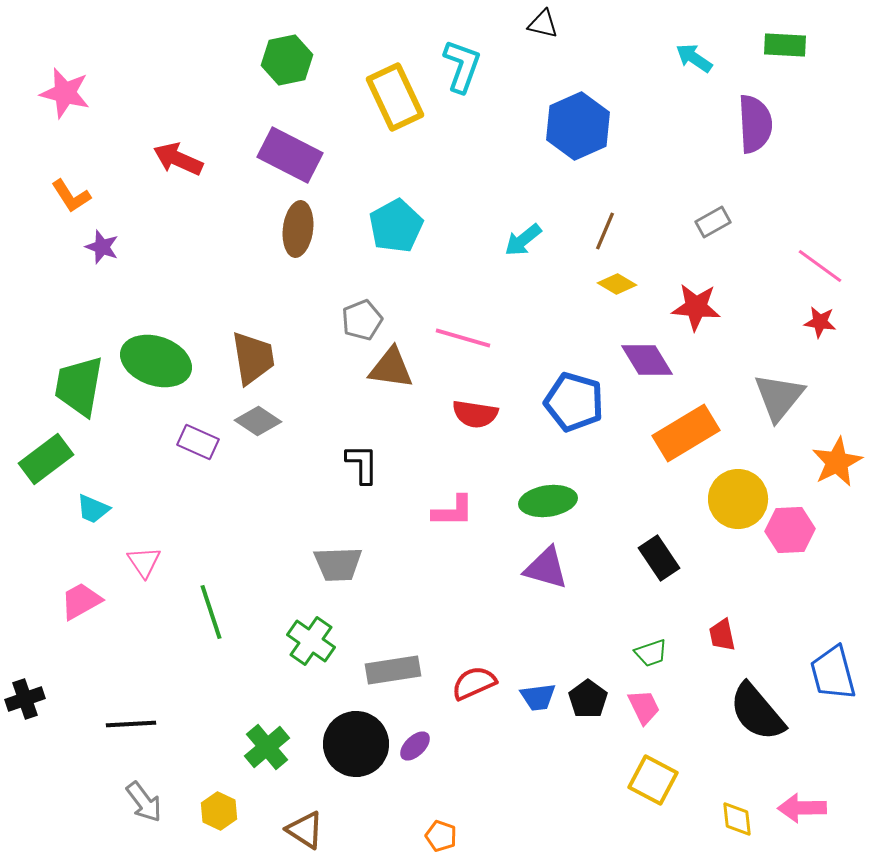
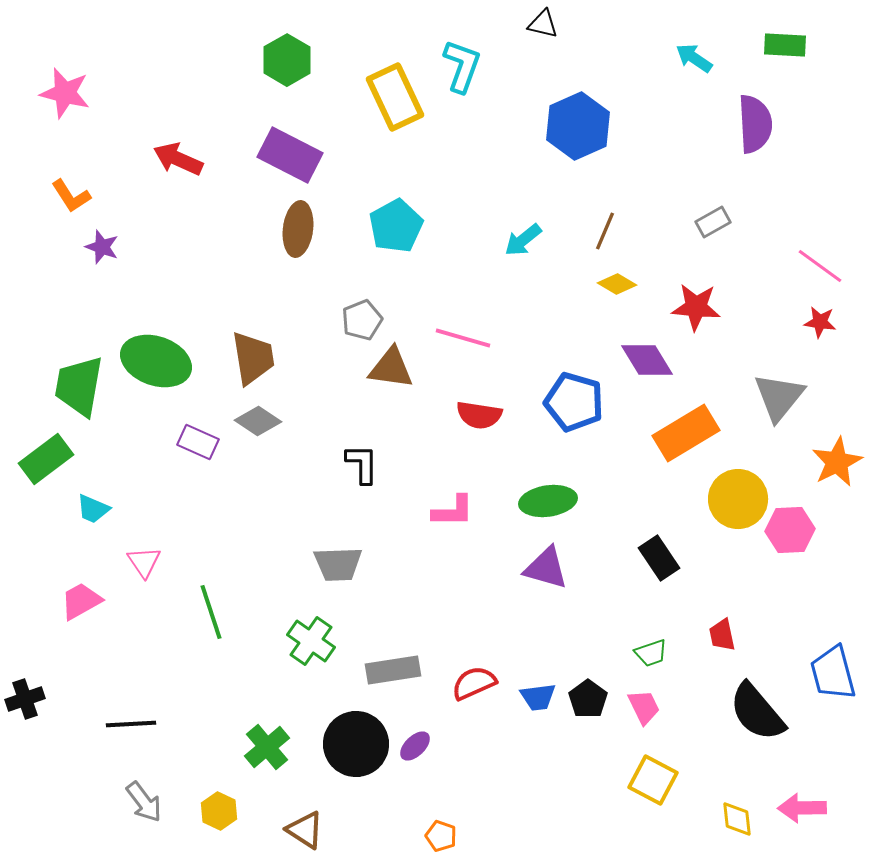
green hexagon at (287, 60): rotated 18 degrees counterclockwise
red semicircle at (475, 414): moved 4 px right, 1 px down
